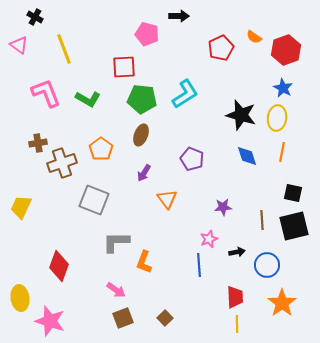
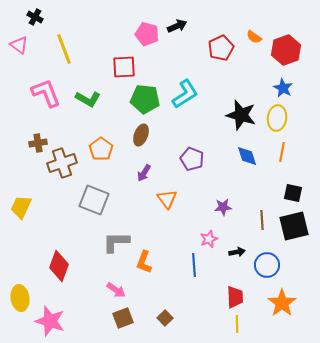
black arrow at (179, 16): moved 2 px left, 10 px down; rotated 24 degrees counterclockwise
green pentagon at (142, 99): moved 3 px right
blue line at (199, 265): moved 5 px left
